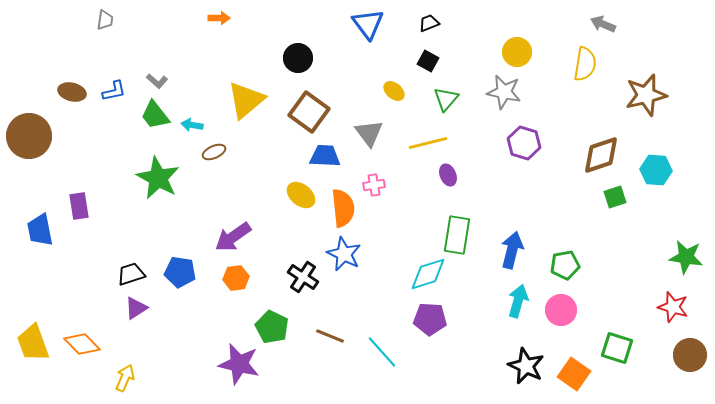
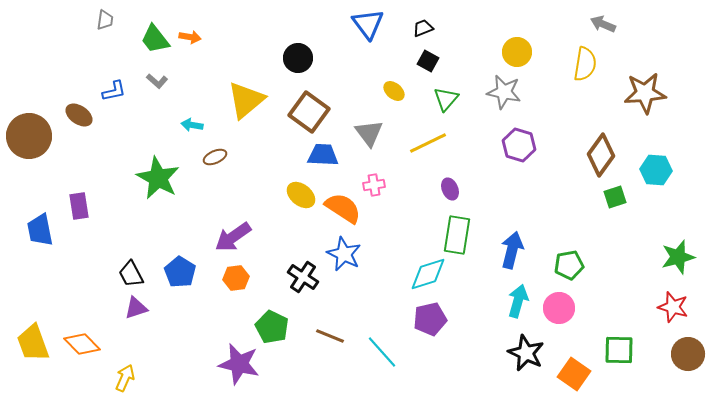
orange arrow at (219, 18): moved 29 px left, 19 px down; rotated 10 degrees clockwise
black trapezoid at (429, 23): moved 6 px left, 5 px down
brown ellipse at (72, 92): moved 7 px right, 23 px down; rotated 20 degrees clockwise
brown star at (646, 95): moved 1 px left, 2 px up; rotated 9 degrees clockwise
green trapezoid at (155, 115): moved 76 px up
yellow line at (428, 143): rotated 12 degrees counterclockwise
purple hexagon at (524, 143): moved 5 px left, 2 px down
brown ellipse at (214, 152): moved 1 px right, 5 px down
brown diamond at (601, 155): rotated 36 degrees counterclockwise
blue trapezoid at (325, 156): moved 2 px left, 1 px up
purple ellipse at (448, 175): moved 2 px right, 14 px down
orange semicircle at (343, 208): rotated 51 degrees counterclockwise
green star at (686, 257): moved 8 px left; rotated 24 degrees counterclockwise
green pentagon at (565, 265): moved 4 px right
blue pentagon at (180, 272): rotated 24 degrees clockwise
black trapezoid at (131, 274): rotated 100 degrees counterclockwise
purple triangle at (136, 308): rotated 15 degrees clockwise
pink circle at (561, 310): moved 2 px left, 2 px up
purple pentagon at (430, 319): rotated 16 degrees counterclockwise
green square at (617, 348): moved 2 px right, 2 px down; rotated 16 degrees counterclockwise
brown circle at (690, 355): moved 2 px left, 1 px up
black star at (526, 366): moved 13 px up
